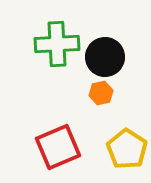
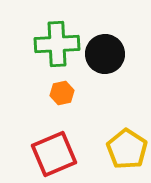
black circle: moved 3 px up
orange hexagon: moved 39 px left
red square: moved 4 px left, 7 px down
